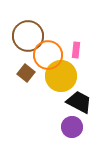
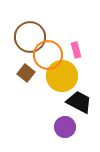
brown circle: moved 2 px right, 1 px down
pink rectangle: rotated 21 degrees counterclockwise
yellow circle: moved 1 px right
purple circle: moved 7 px left
